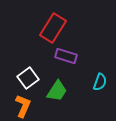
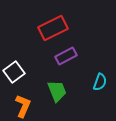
red rectangle: rotated 32 degrees clockwise
purple rectangle: rotated 45 degrees counterclockwise
white square: moved 14 px left, 6 px up
green trapezoid: rotated 55 degrees counterclockwise
